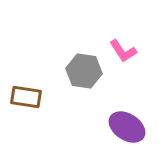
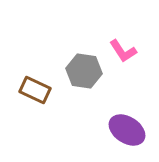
brown rectangle: moved 9 px right, 7 px up; rotated 16 degrees clockwise
purple ellipse: moved 3 px down
